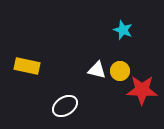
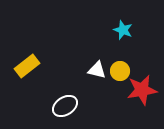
yellow rectangle: rotated 50 degrees counterclockwise
red star: rotated 12 degrees counterclockwise
